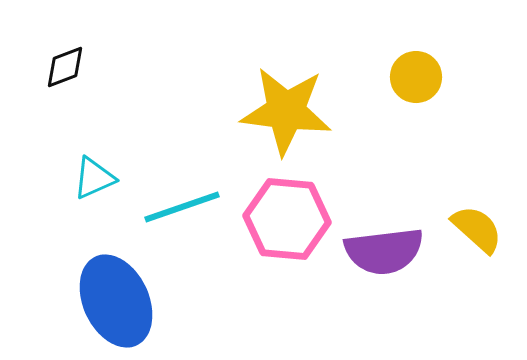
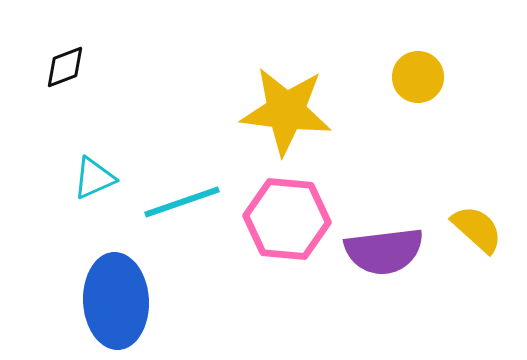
yellow circle: moved 2 px right
cyan line: moved 5 px up
blue ellipse: rotated 22 degrees clockwise
